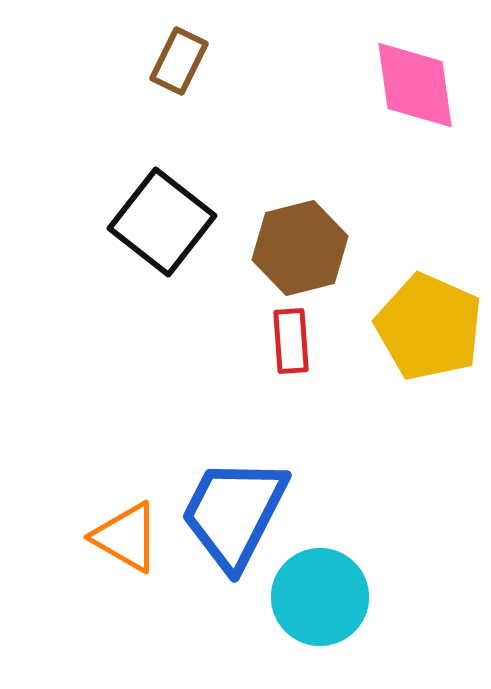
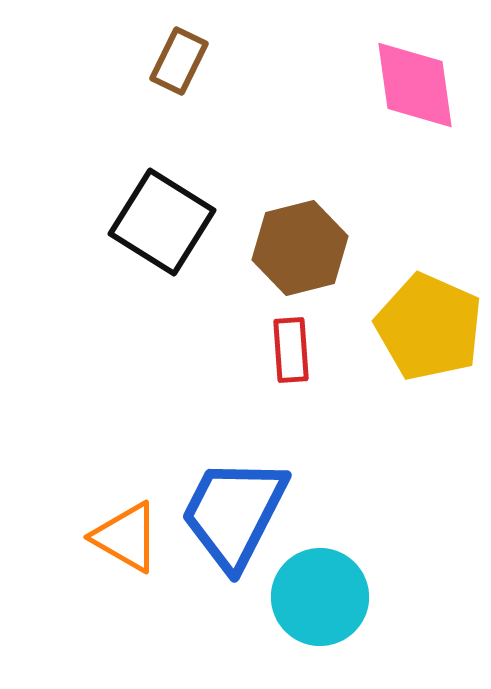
black square: rotated 6 degrees counterclockwise
red rectangle: moved 9 px down
